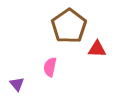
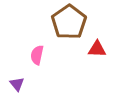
brown pentagon: moved 4 px up
pink semicircle: moved 13 px left, 12 px up
